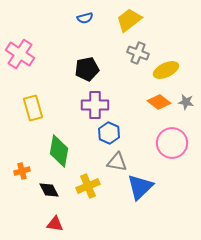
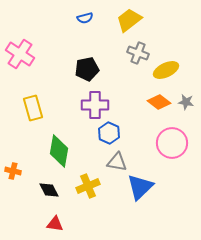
orange cross: moved 9 px left; rotated 28 degrees clockwise
